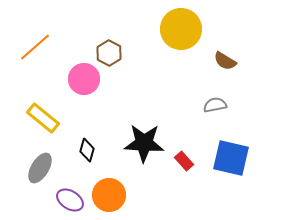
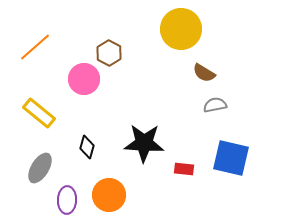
brown semicircle: moved 21 px left, 12 px down
yellow rectangle: moved 4 px left, 5 px up
black diamond: moved 3 px up
red rectangle: moved 8 px down; rotated 42 degrees counterclockwise
purple ellipse: moved 3 px left; rotated 60 degrees clockwise
